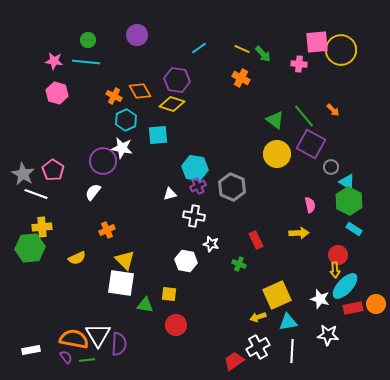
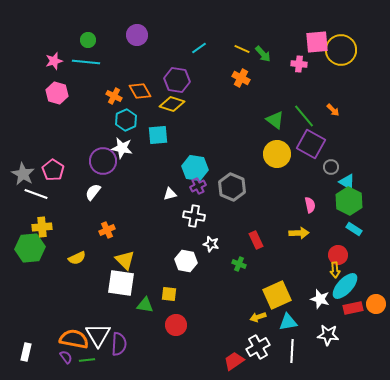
pink star at (54, 61): rotated 24 degrees counterclockwise
white rectangle at (31, 350): moved 5 px left, 2 px down; rotated 66 degrees counterclockwise
